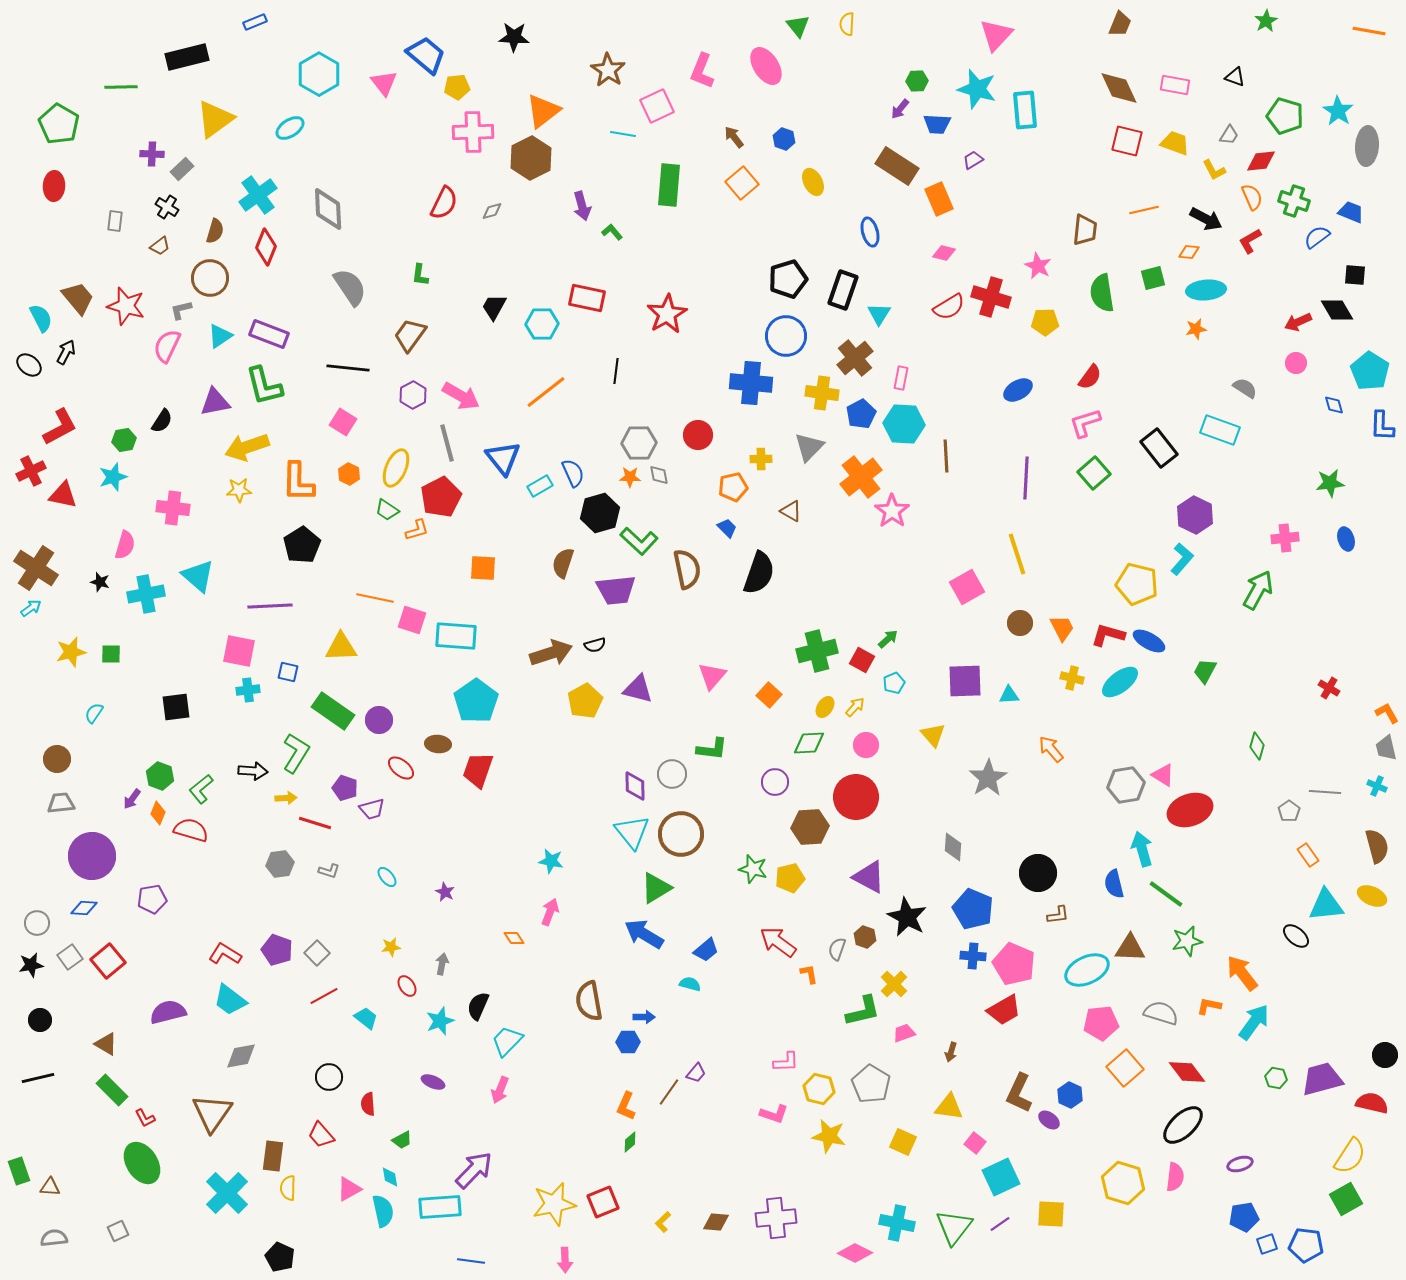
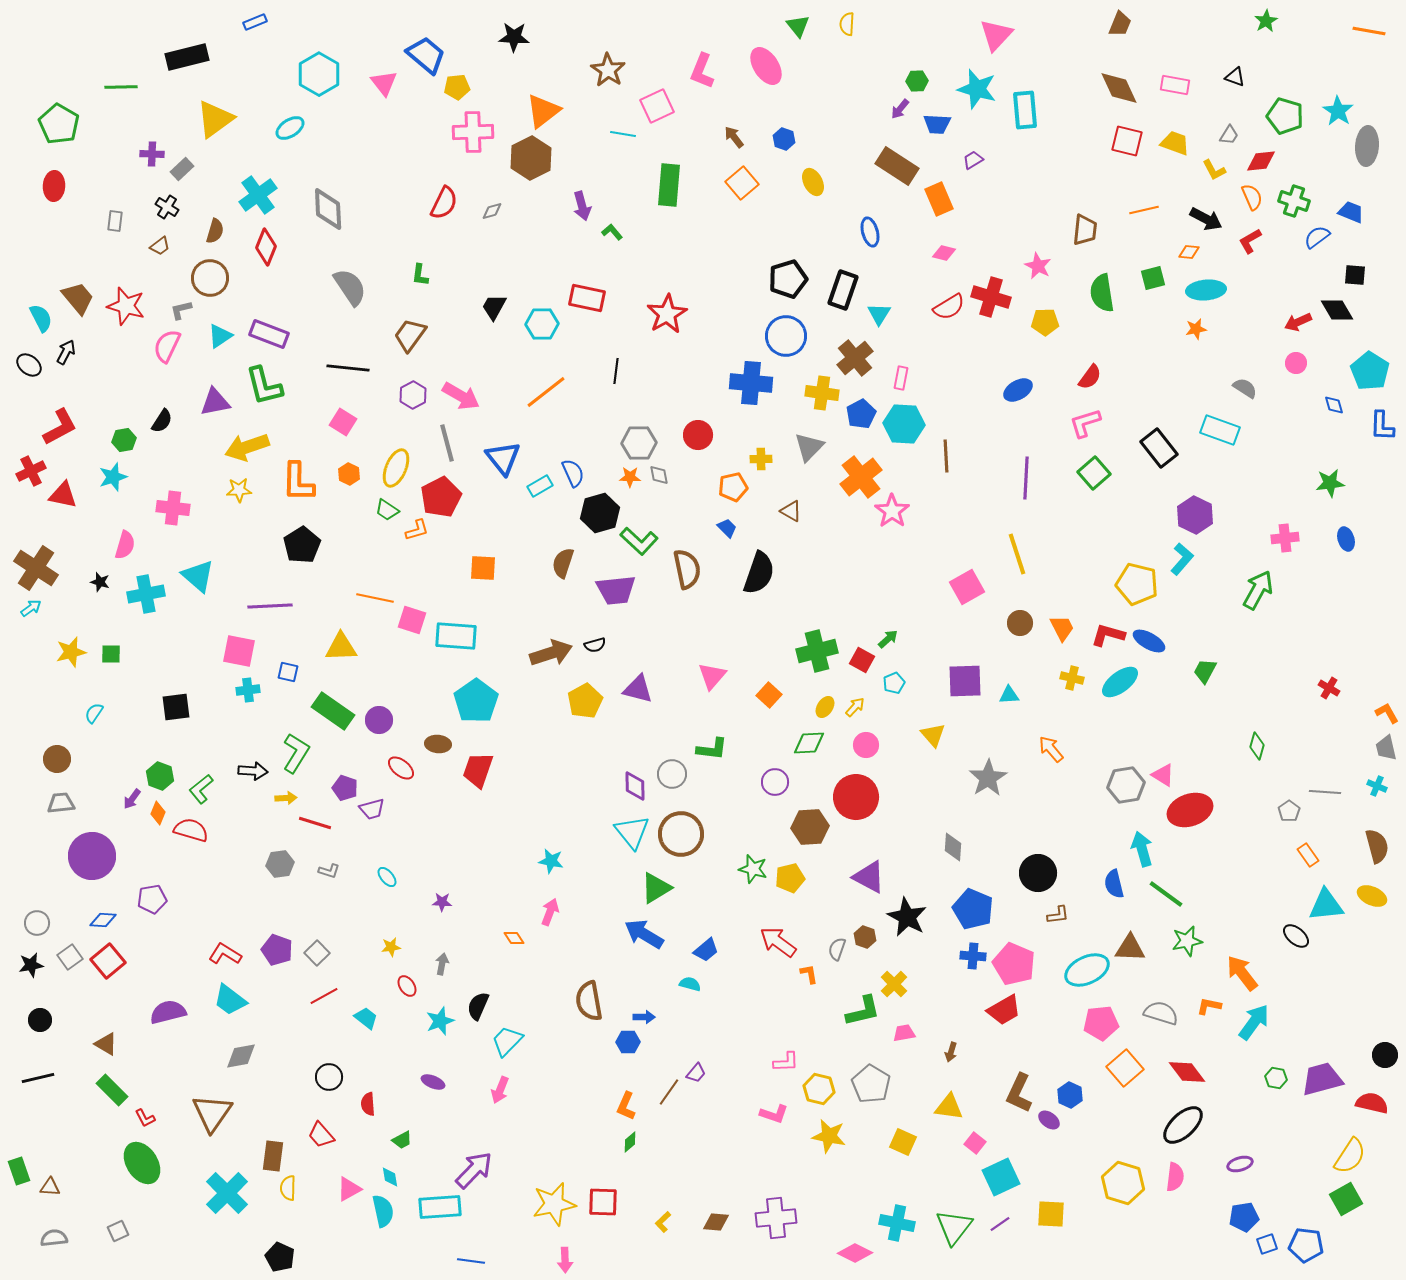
purple star at (445, 892): moved 3 px left, 10 px down; rotated 24 degrees counterclockwise
blue diamond at (84, 908): moved 19 px right, 12 px down
pink trapezoid at (904, 1033): rotated 10 degrees clockwise
red square at (603, 1202): rotated 24 degrees clockwise
